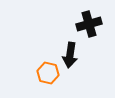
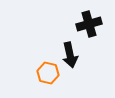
black arrow: rotated 20 degrees counterclockwise
